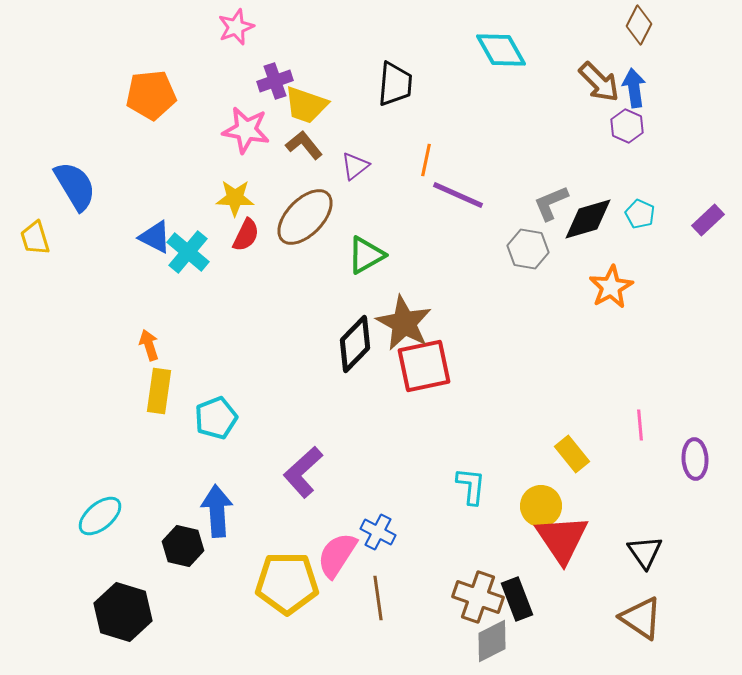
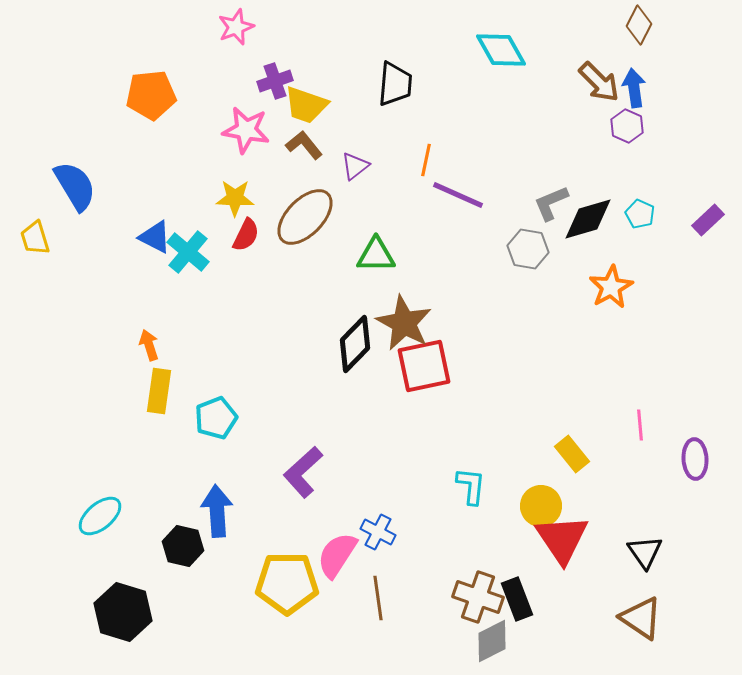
green triangle at (366, 255): moved 10 px right; rotated 30 degrees clockwise
